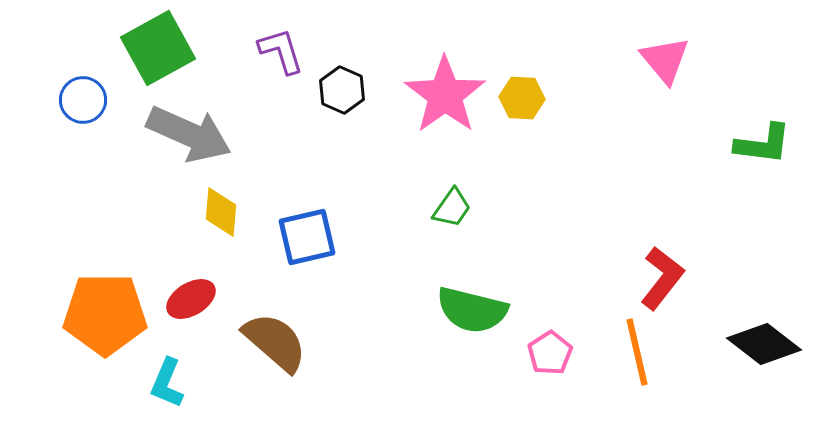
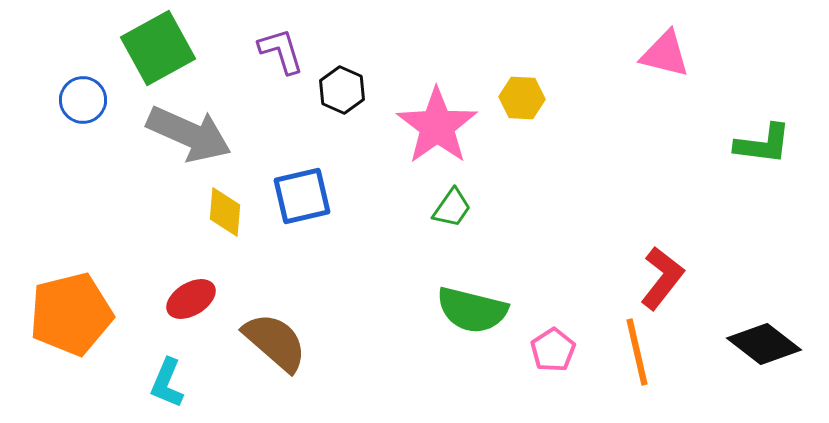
pink triangle: moved 6 px up; rotated 36 degrees counterclockwise
pink star: moved 8 px left, 31 px down
yellow diamond: moved 4 px right
blue square: moved 5 px left, 41 px up
orange pentagon: moved 34 px left; rotated 14 degrees counterclockwise
pink pentagon: moved 3 px right, 3 px up
